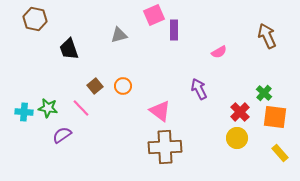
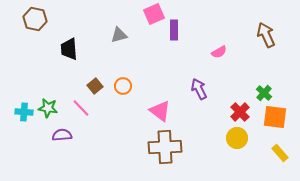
pink square: moved 1 px up
brown arrow: moved 1 px left, 1 px up
black trapezoid: rotated 15 degrees clockwise
purple semicircle: rotated 30 degrees clockwise
